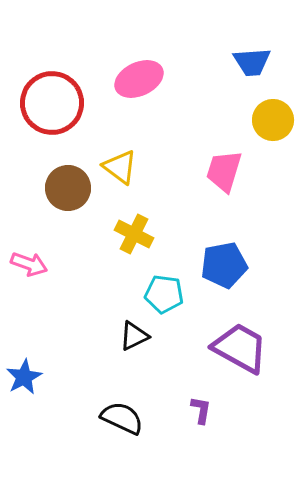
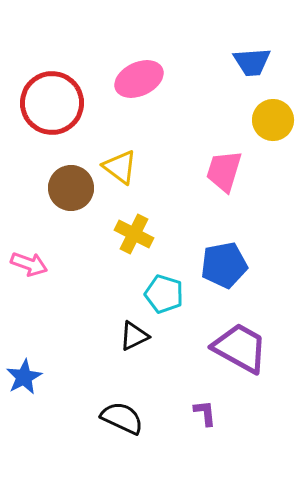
brown circle: moved 3 px right
cyan pentagon: rotated 9 degrees clockwise
purple L-shape: moved 4 px right, 3 px down; rotated 16 degrees counterclockwise
